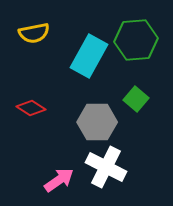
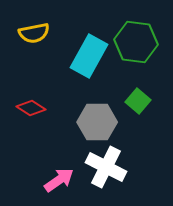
green hexagon: moved 2 px down; rotated 12 degrees clockwise
green square: moved 2 px right, 2 px down
